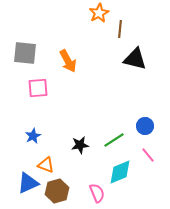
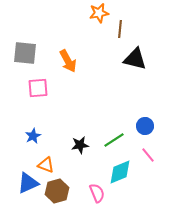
orange star: rotated 18 degrees clockwise
